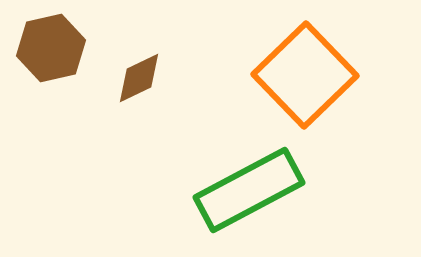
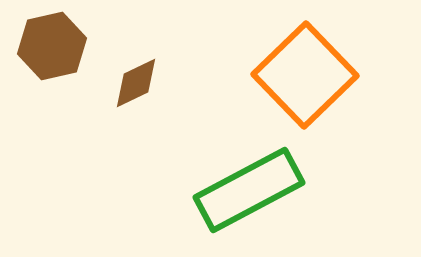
brown hexagon: moved 1 px right, 2 px up
brown diamond: moved 3 px left, 5 px down
